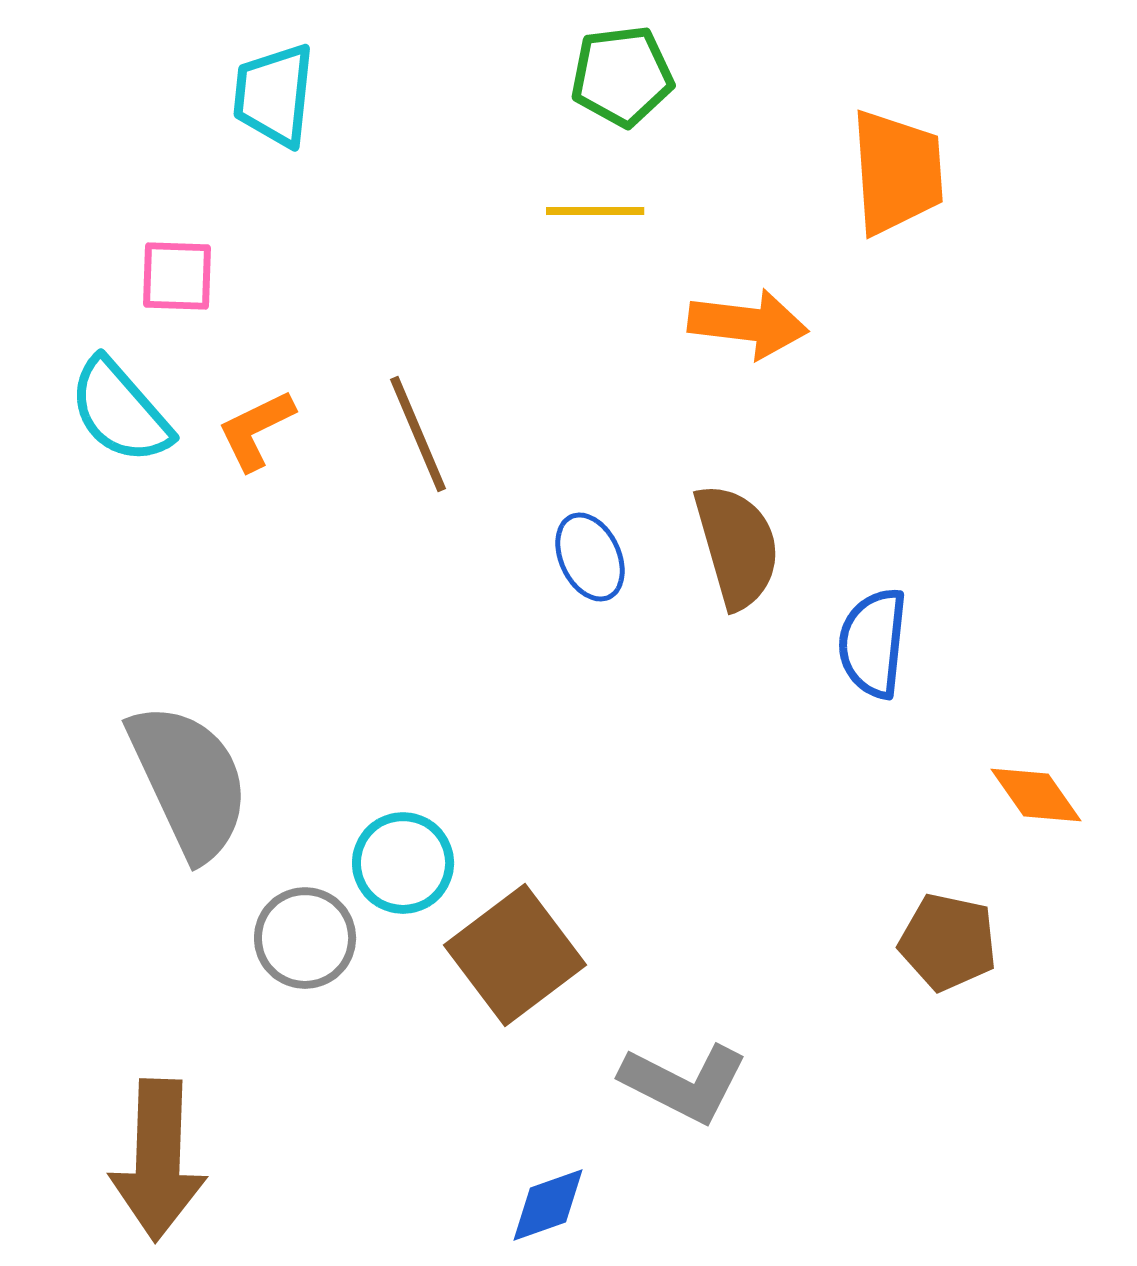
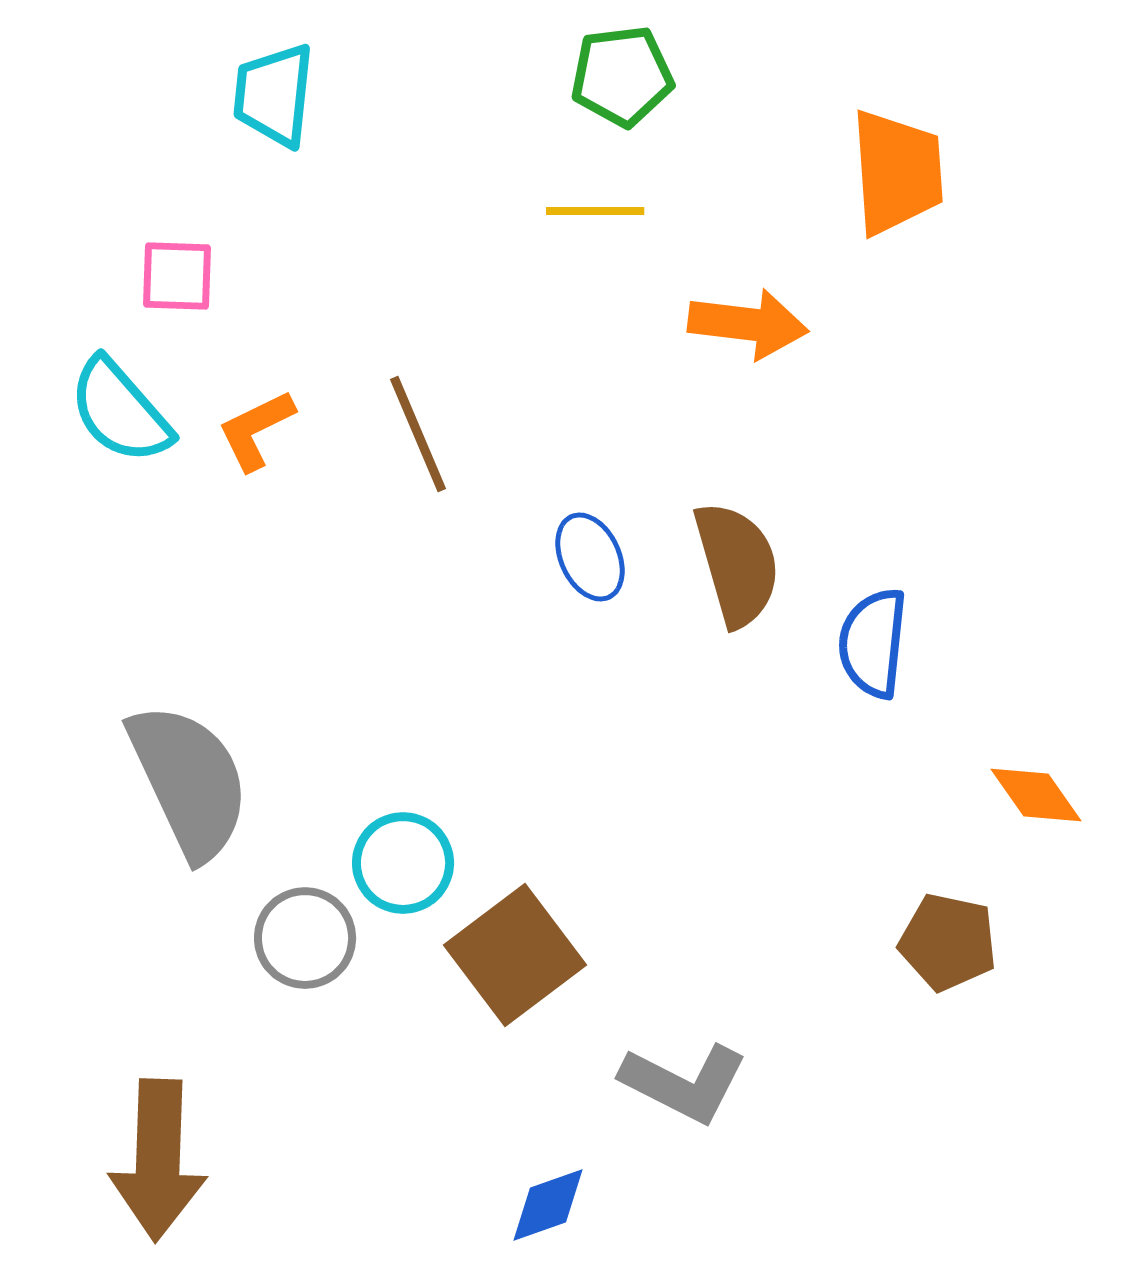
brown semicircle: moved 18 px down
